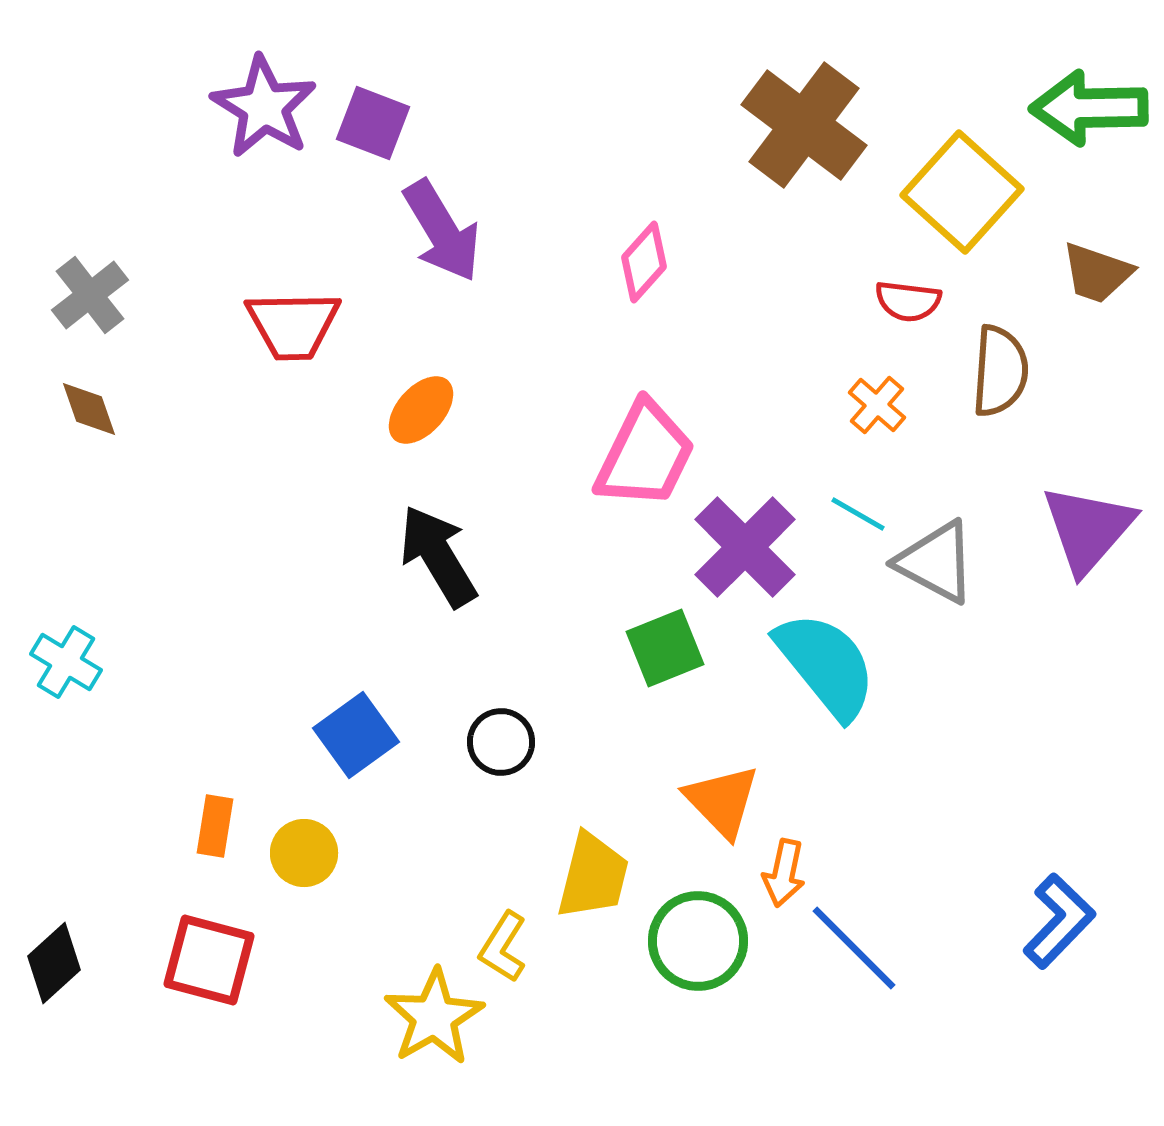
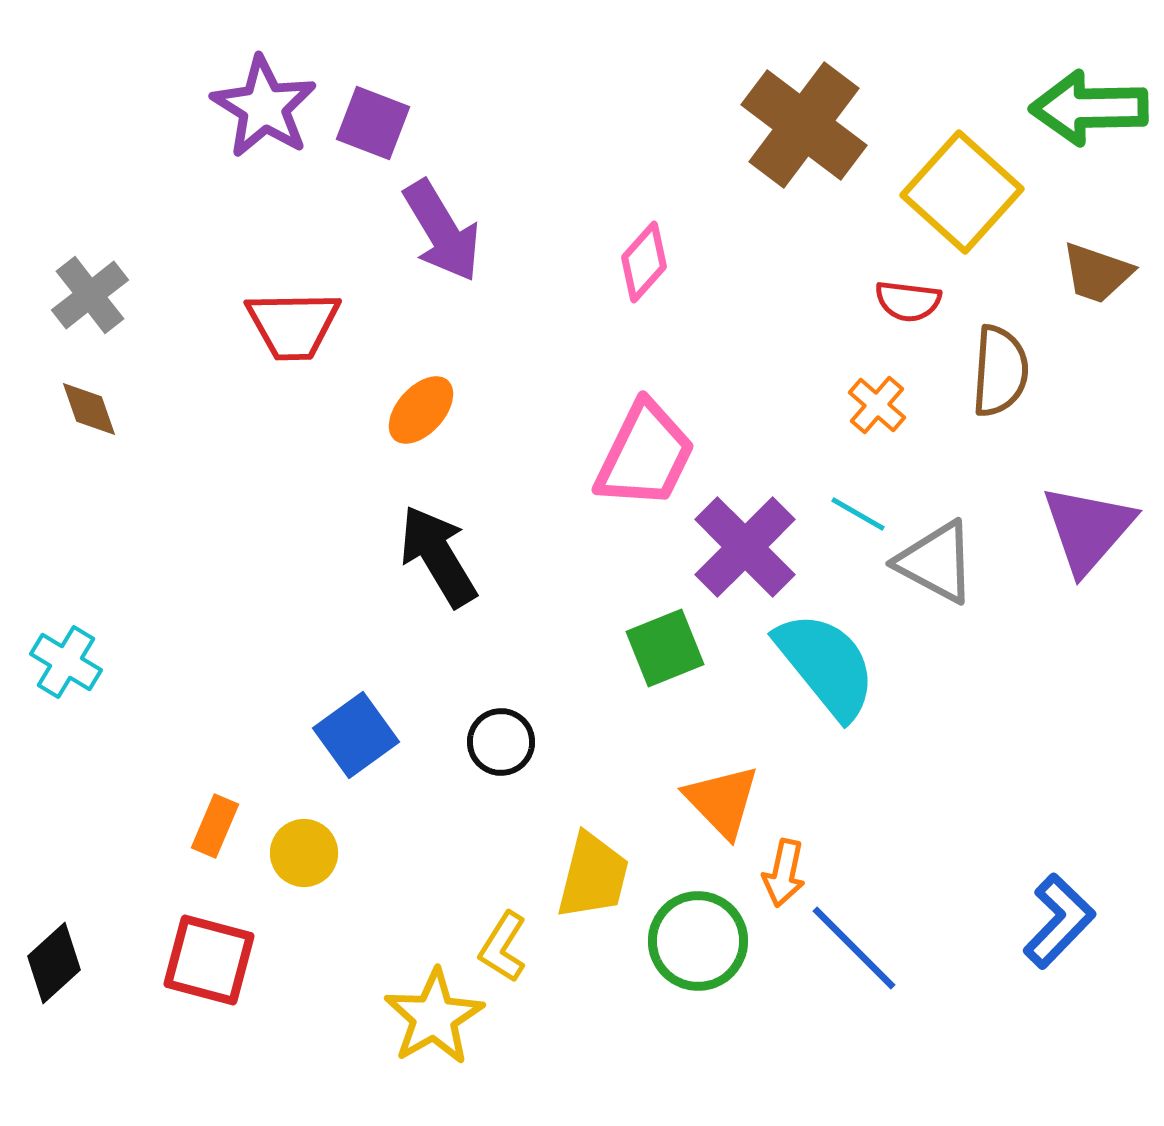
orange rectangle: rotated 14 degrees clockwise
